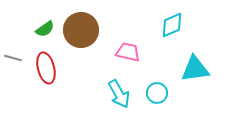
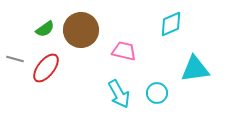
cyan diamond: moved 1 px left, 1 px up
pink trapezoid: moved 4 px left, 1 px up
gray line: moved 2 px right, 1 px down
red ellipse: rotated 52 degrees clockwise
